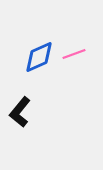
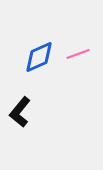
pink line: moved 4 px right
